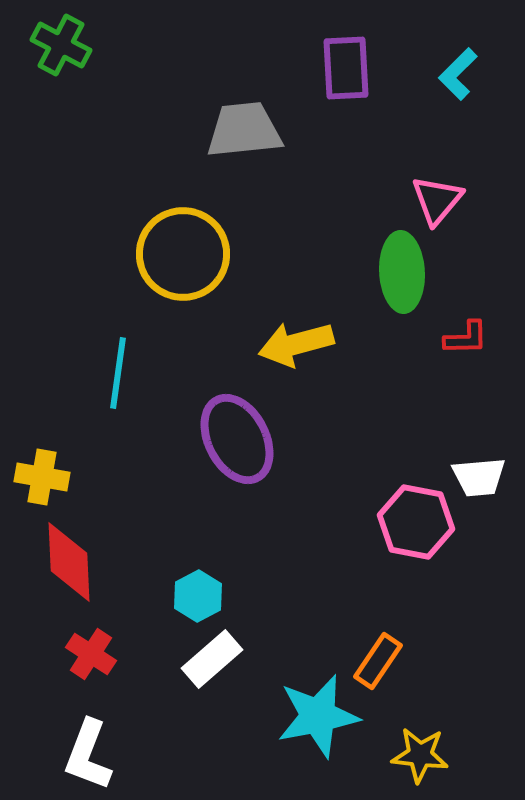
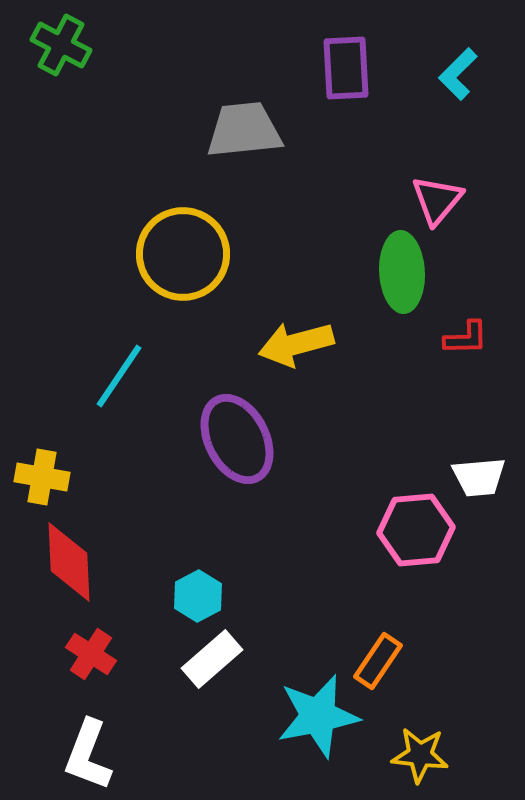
cyan line: moved 1 px right, 3 px down; rotated 26 degrees clockwise
pink hexagon: moved 8 px down; rotated 16 degrees counterclockwise
